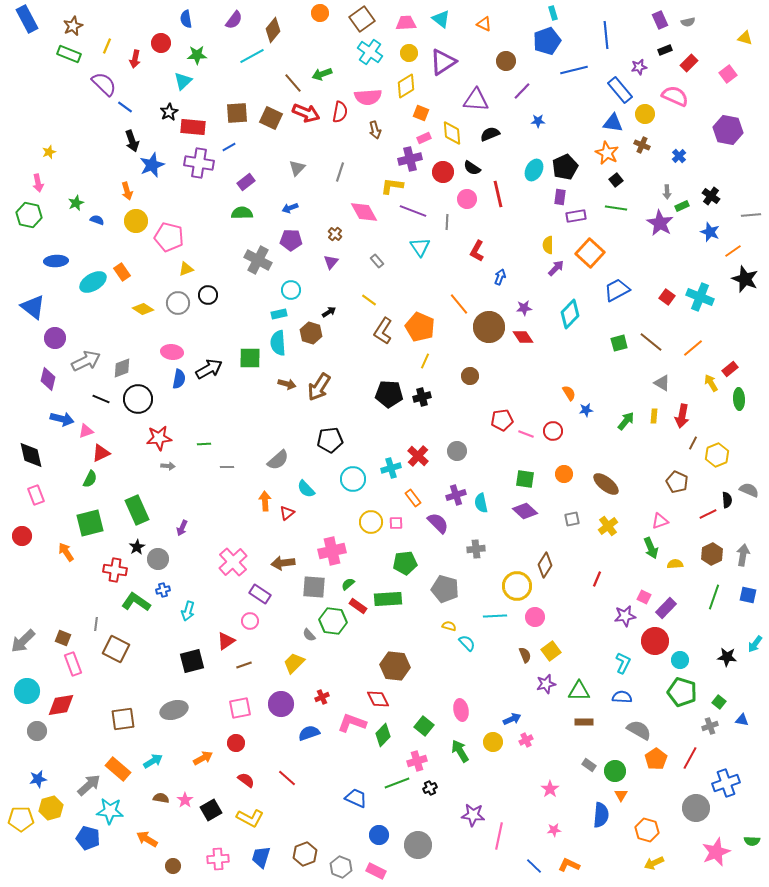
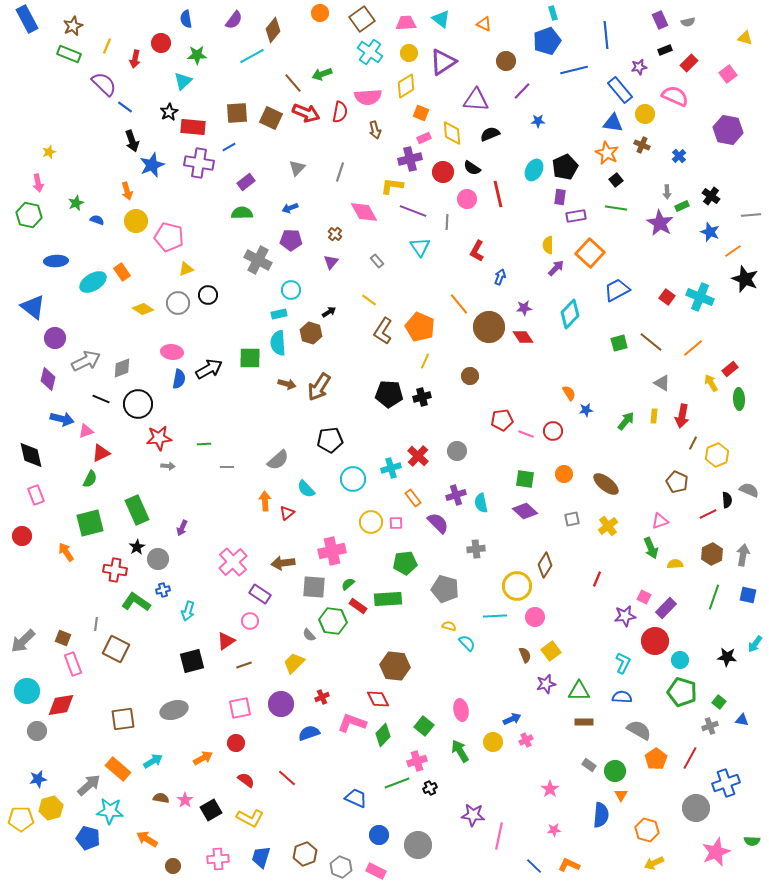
black circle at (138, 399): moved 5 px down
